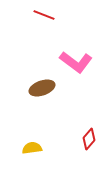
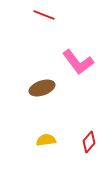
pink L-shape: moved 2 px right; rotated 16 degrees clockwise
red diamond: moved 3 px down
yellow semicircle: moved 14 px right, 8 px up
